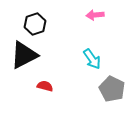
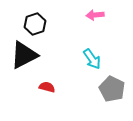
red semicircle: moved 2 px right, 1 px down
